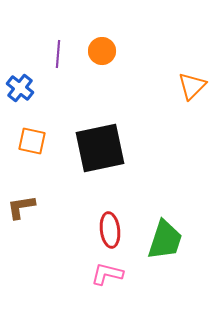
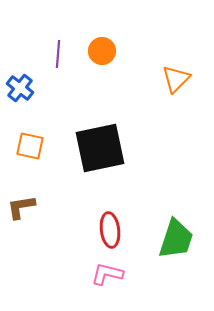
orange triangle: moved 16 px left, 7 px up
orange square: moved 2 px left, 5 px down
green trapezoid: moved 11 px right, 1 px up
